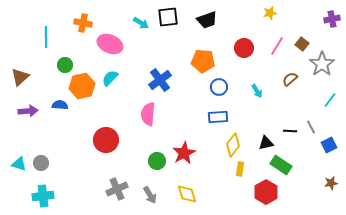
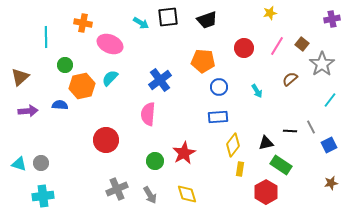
green circle at (157, 161): moved 2 px left
